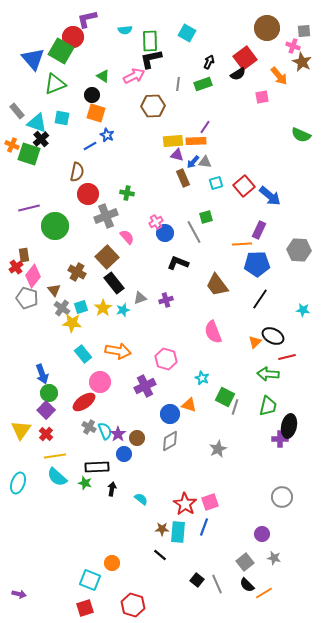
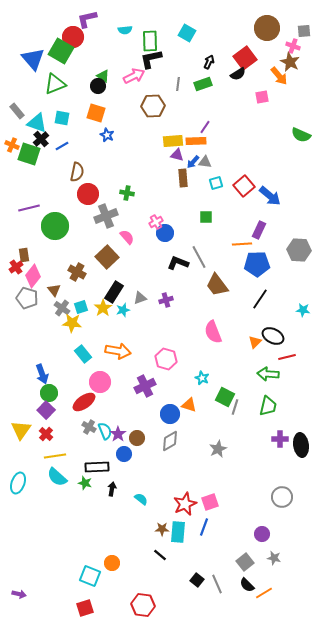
brown star at (302, 62): moved 12 px left
black circle at (92, 95): moved 6 px right, 9 px up
blue line at (90, 146): moved 28 px left
brown rectangle at (183, 178): rotated 18 degrees clockwise
green square at (206, 217): rotated 16 degrees clockwise
gray line at (194, 232): moved 5 px right, 25 px down
black rectangle at (114, 283): moved 9 px down; rotated 70 degrees clockwise
black ellipse at (289, 426): moved 12 px right, 19 px down; rotated 20 degrees counterclockwise
red star at (185, 504): rotated 15 degrees clockwise
cyan square at (90, 580): moved 4 px up
red hexagon at (133, 605): moved 10 px right; rotated 10 degrees counterclockwise
